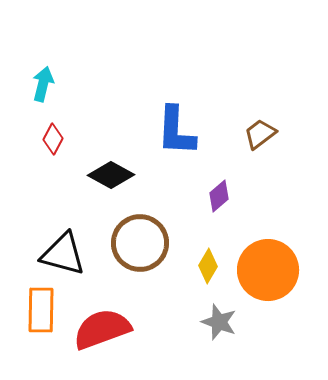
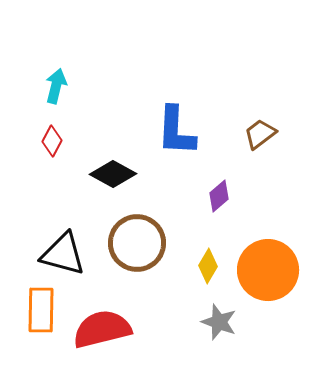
cyan arrow: moved 13 px right, 2 px down
red diamond: moved 1 px left, 2 px down
black diamond: moved 2 px right, 1 px up
brown circle: moved 3 px left
red semicircle: rotated 6 degrees clockwise
